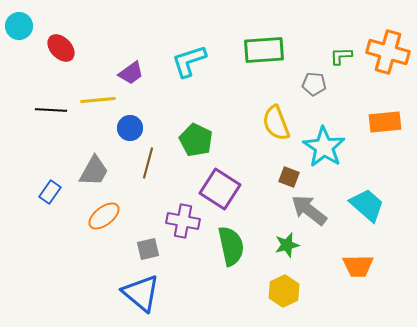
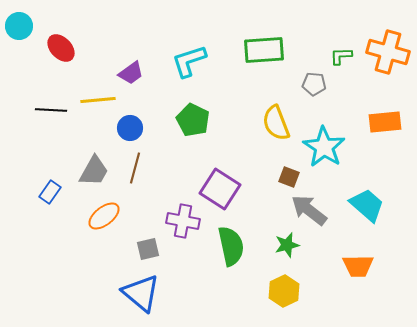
green pentagon: moved 3 px left, 20 px up
brown line: moved 13 px left, 5 px down
